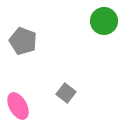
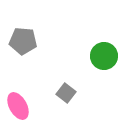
green circle: moved 35 px down
gray pentagon: rotated 16 degrees counterclockwise
